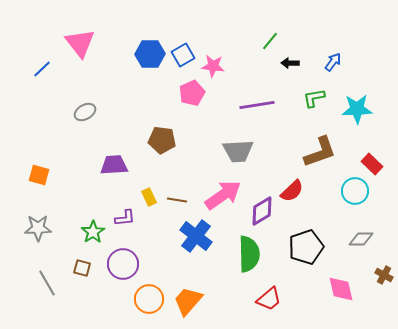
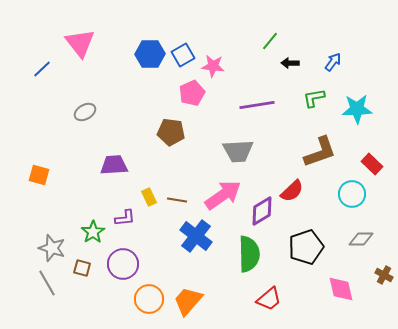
brown pentagon: moved 9 px right, 8 px up
cyan circle: moved 3 px left, 3 px down
gray star: moved 14 px right, 20 px down; rotated 20 degrees clockwise
